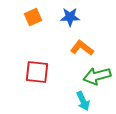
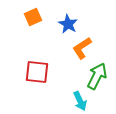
blue star: moved 2 px left, 7 px down; rotated 30 degrees clockwise
orange L-shape: rotated 70 degrees counterclockwise
green arrow: rotated 132 degrees clockwise
cyan arrow: moved 3 px left
